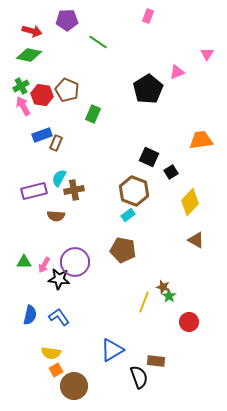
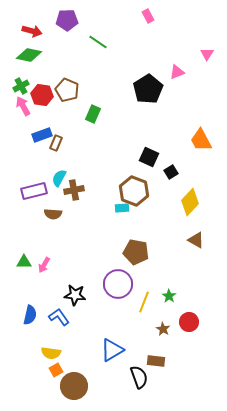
pink rectangle at (148, 16): rotated 48 degrees counterclockwise
orange trapezoid at (201, 140): rotated 110 degrees counterclockwise
cyan rectangle at (128, 215): moved 6 px left, 7 px up; rotated 32 degrees clockwise
brown semicircle at (56, 216): moved 3 px left, 2 px up
brown pentagon at (123, 250): moved 13 px right, 2 px down
purple circle at (75, 262): moved 43 px right, 22 px down
black star at (59, 279): moved 16 px right, 16 px down
brown star at (163, 287): moved 42 px down; rotated 16 degrees clockwise
